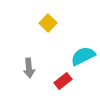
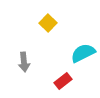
cyan semicircle: moved 3 px up
gray arrow: moved 5 px left, 6 px up
